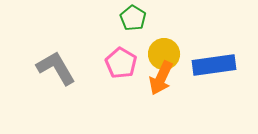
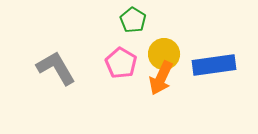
green pentagon: moved 2 px down
